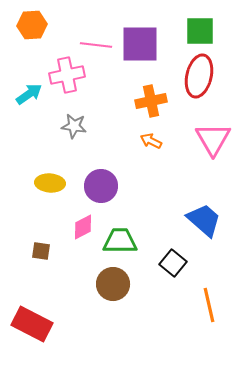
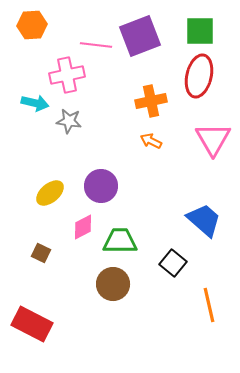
purple square: moved 8 px up; rotated 21 degrees counterclockwise
cyan arrow: moved 6 px right, 9 px down; rotated 48 degrees clockwise
gray star: moved 5 px left, 5 px up
yellow ellipse: moved 10 px down; rotated 44 degrees counterclockwise
brown square: moved 2 px down; rotated 18 degrees clockwise
